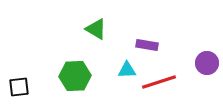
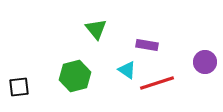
green triangle: rotated 20 degrees clockwise
purple circle: moved 2 px left, 1 px up
cyan triangle: rotated 36 degrees clockwise
green hexagon: rotated 12 degrees counterclockwise
red line: moved 2 px left, 1 px down
